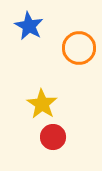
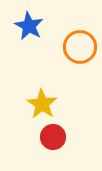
orange circle: moved 1 px right, 1 px up
